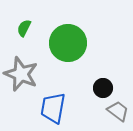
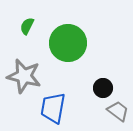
green semicircle: moved 3 px right, 2 px up
gray star: moved 3 px right, 2 px down; rotated 8 degrees counterclockwise
